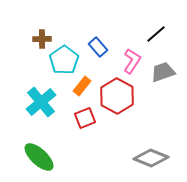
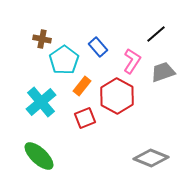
brown cross: rotated 12 degrees clockwise
green ellipse: moved 1 px up
